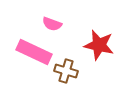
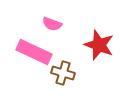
red star: rotated 8 degrees clockwise
brown cross: moved 3 px left, 2 px down
